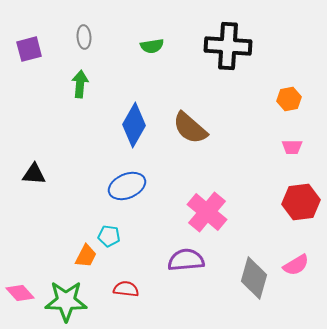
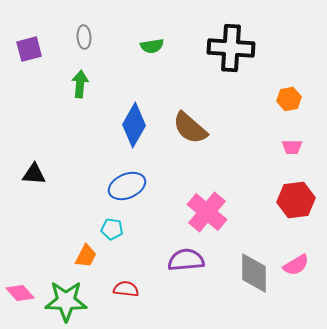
black cross: moved 3 px right, 2 px down
red hexagon: moved 5 px left, 2 px up
cyan pentagon: moved 3 px right, 7 px up
gray diamond: moved 5 px up; rotated 15 degrees counterclockwise
